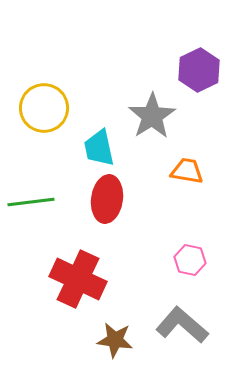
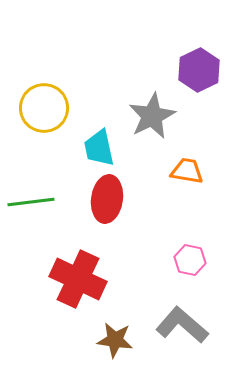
gray star: rotated 6 degrees clockwise
